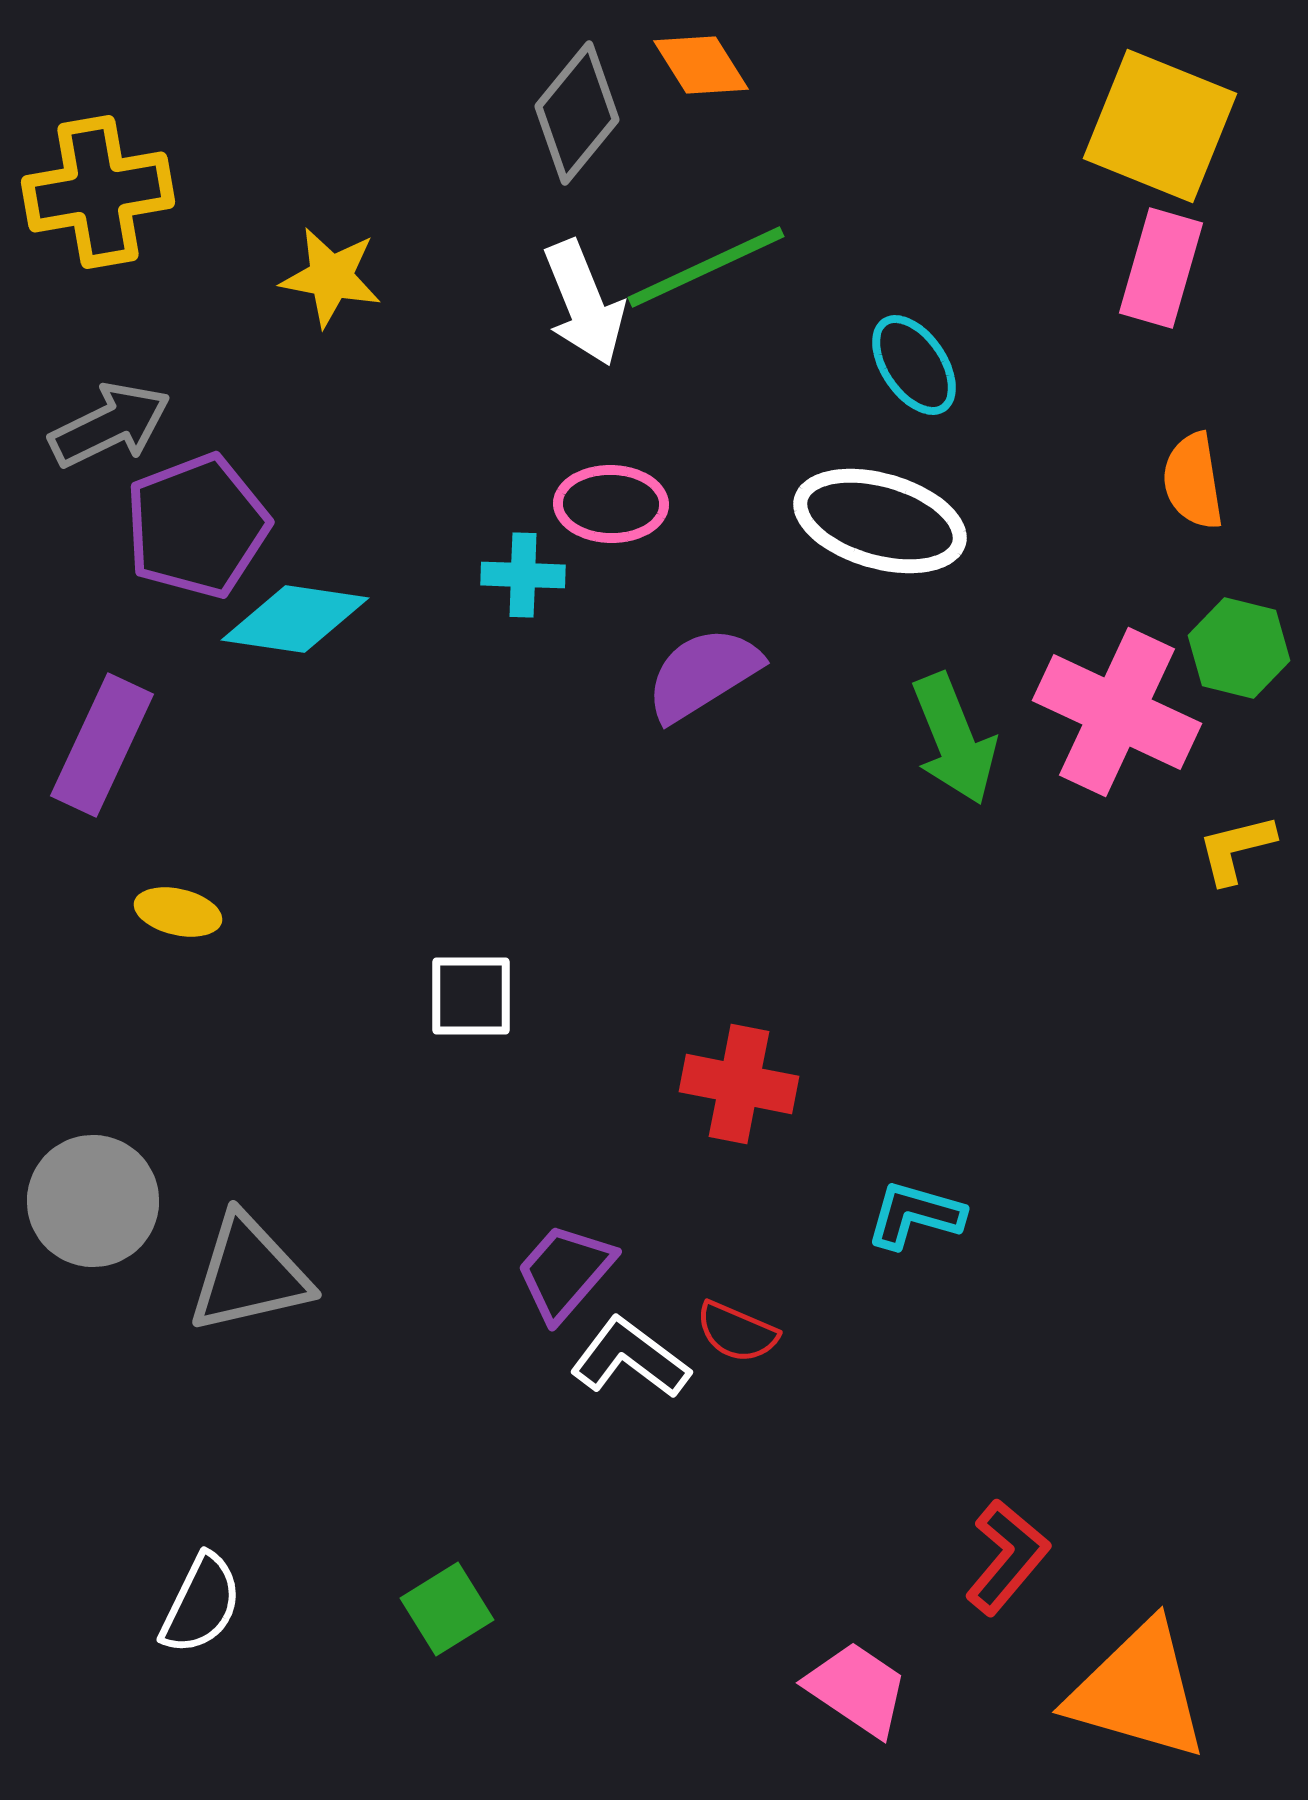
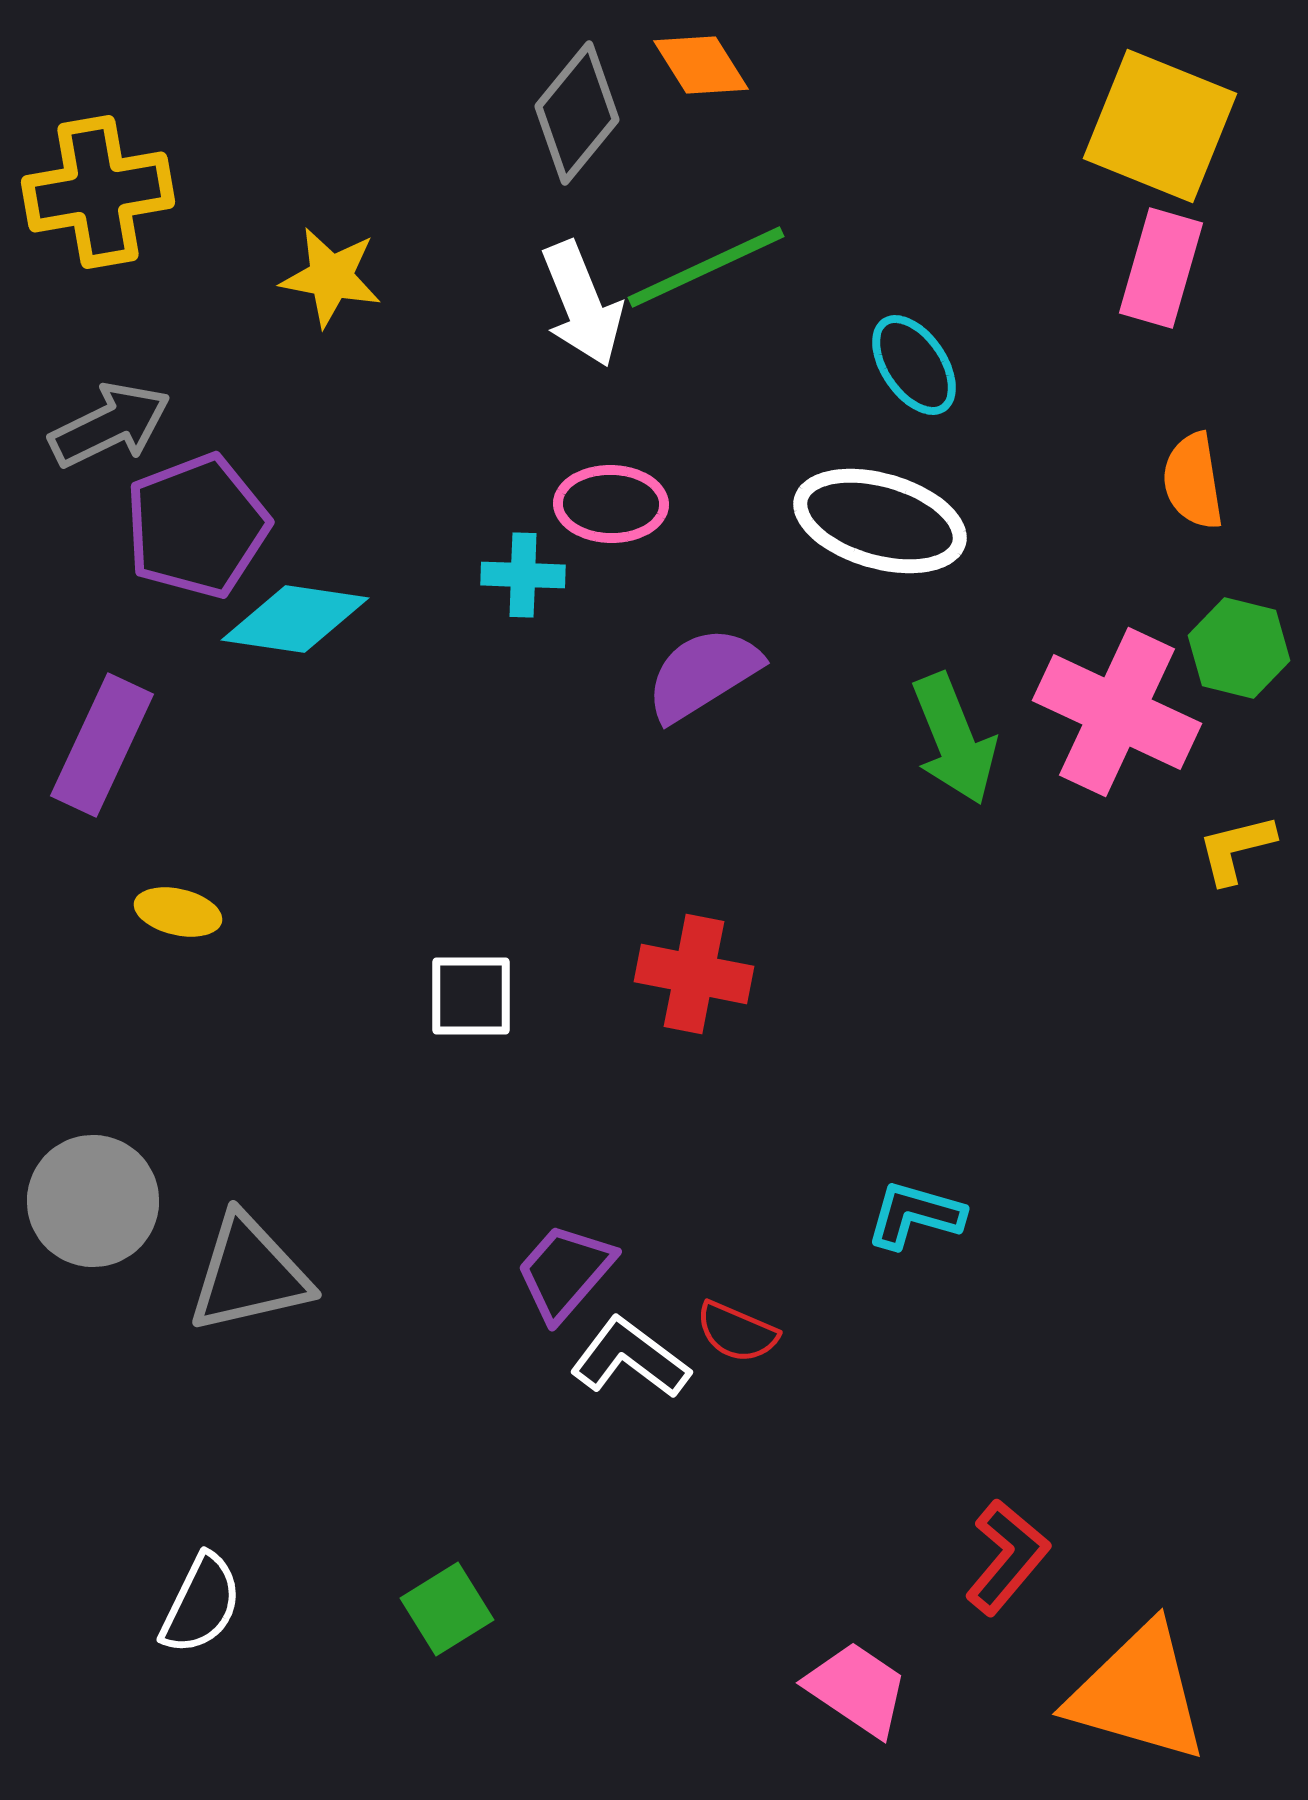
white arrow: moved 2 px left, 1 px down
red cross: moved 45 px left, 110 px up
orange triangle: moved 2 px down
